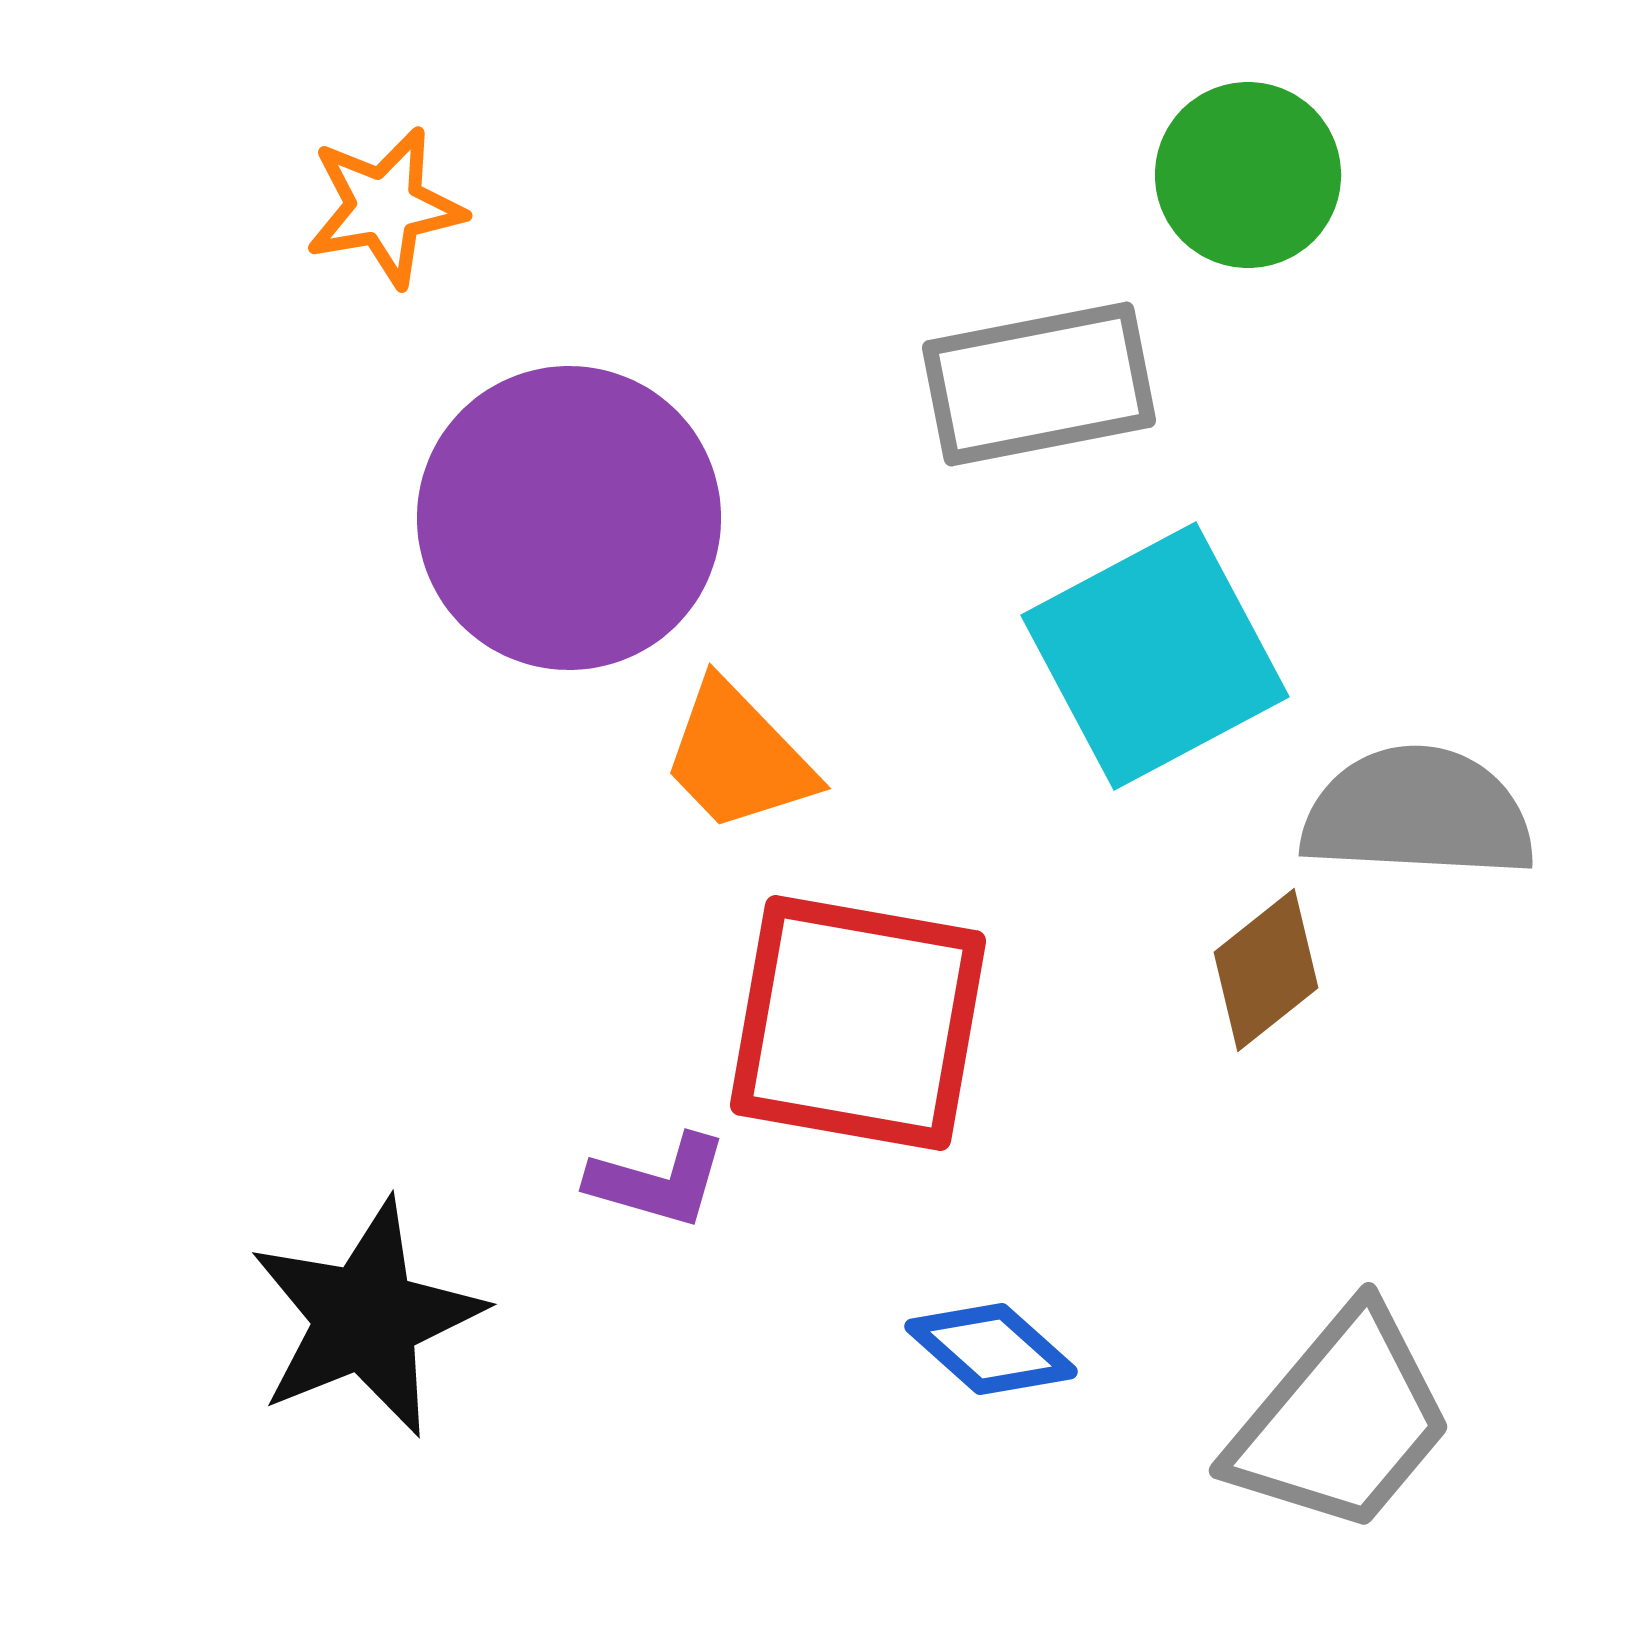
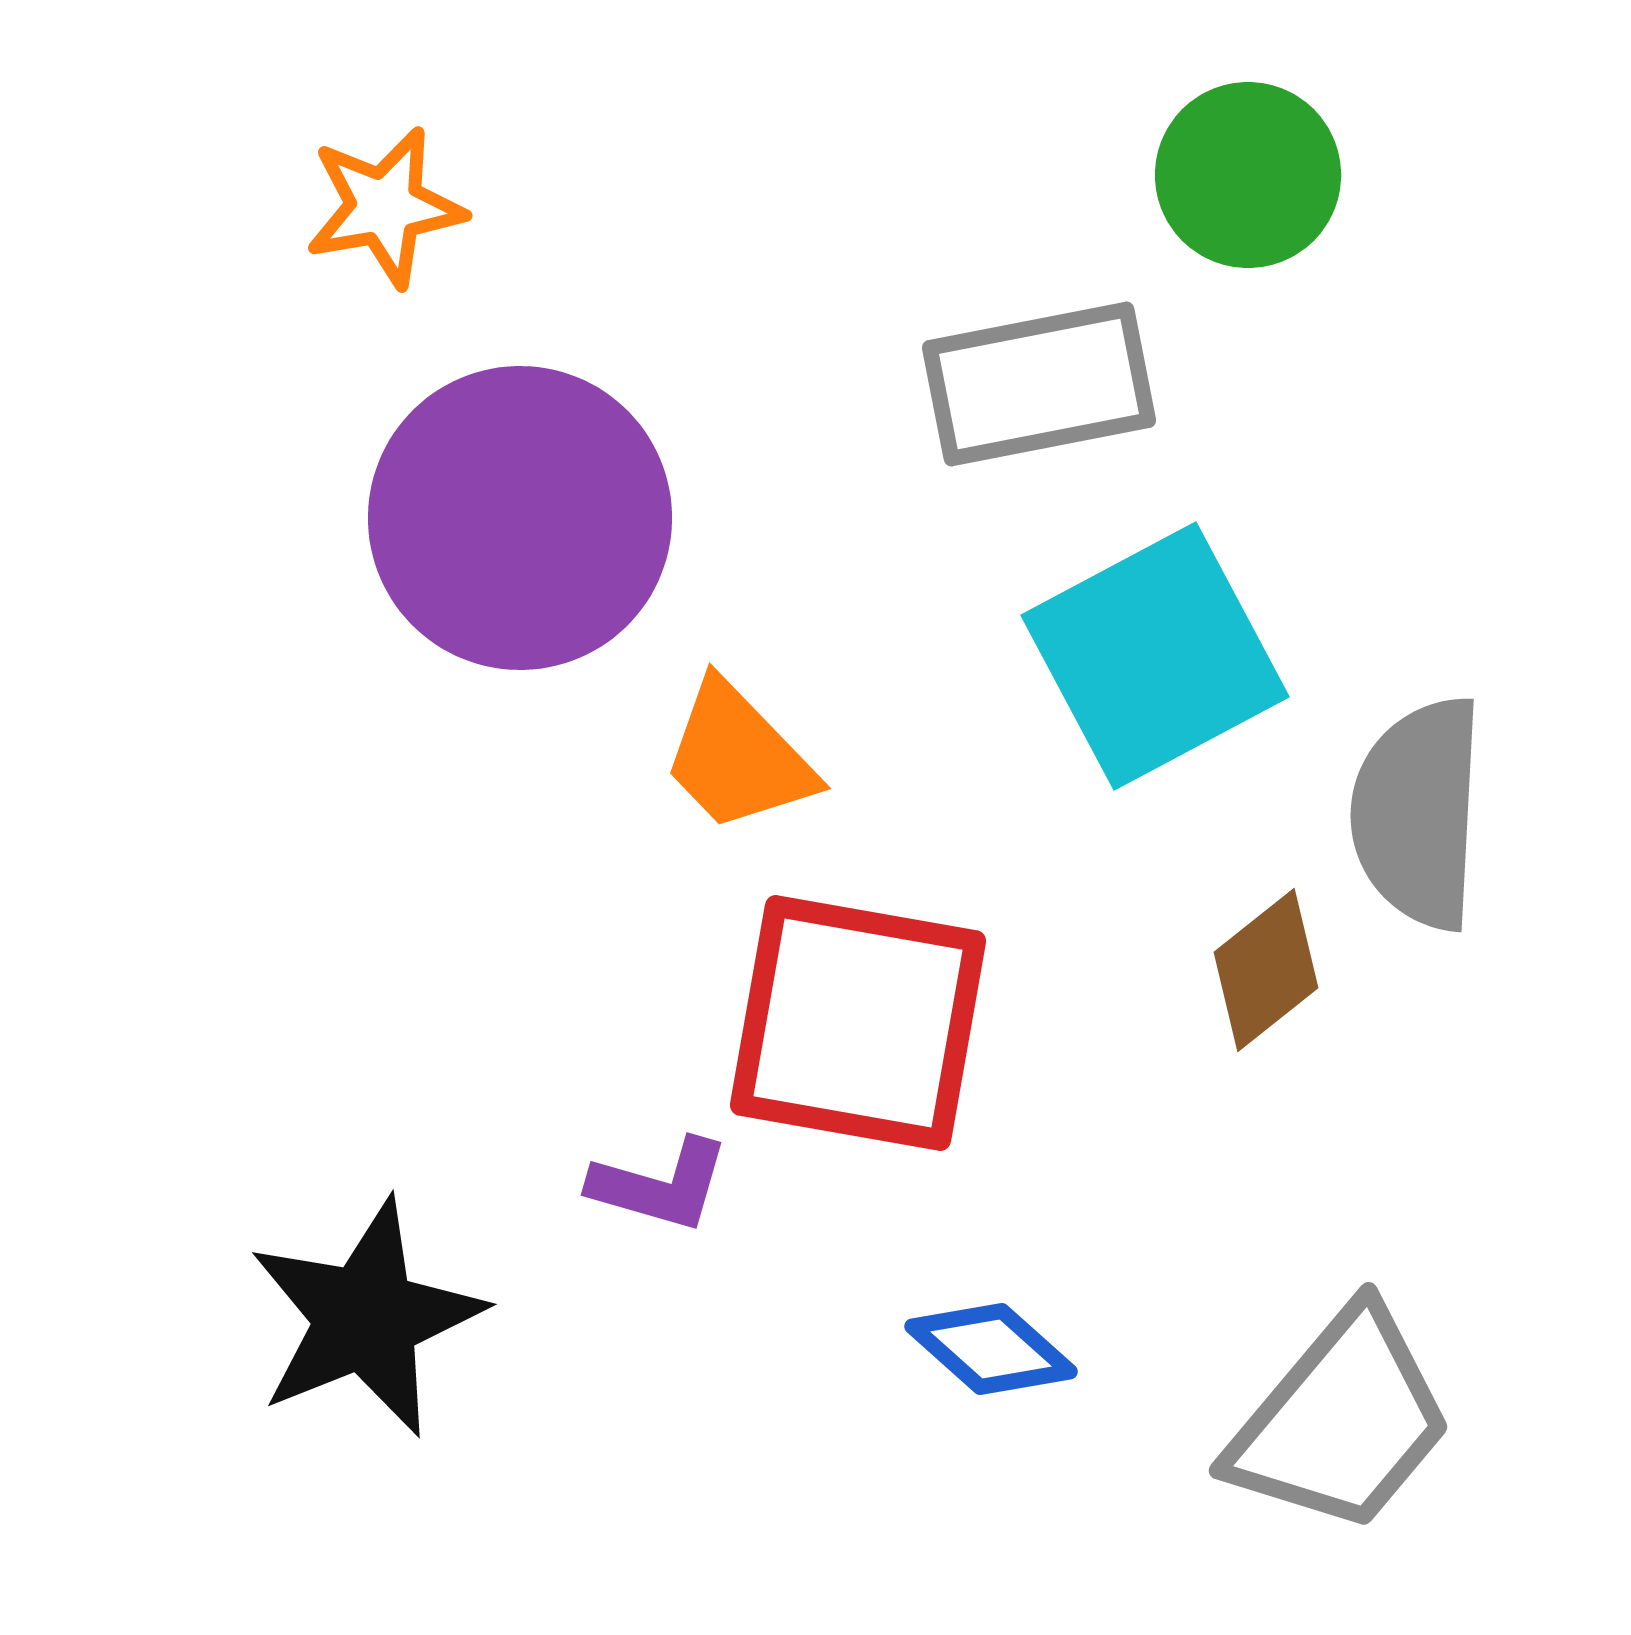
purple circle: moved 49 px left
gray semicircle: rotated 90 degrees counterclockwise
purple L-shape: moved 2 px right, 4 px down
